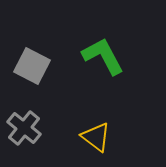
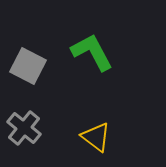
green L-shape: moved 11 px left, 4 px up
gray square: moved 4 px left
